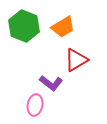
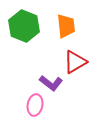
orange trapezoid: moved 3 px right, 1 px up; rotated 65 degrees counterclockwise
red triangle: moved 1 px left, 2 px down
